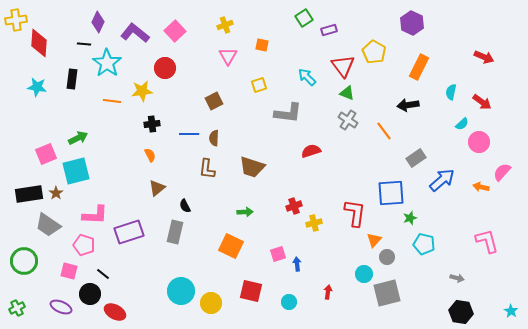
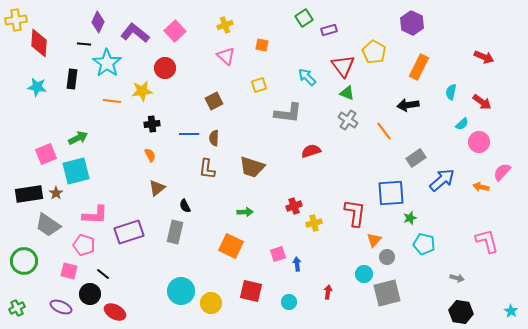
pink triangle at (228, 56): moved 2 px left; rotated 18 degrees counterclockwise
